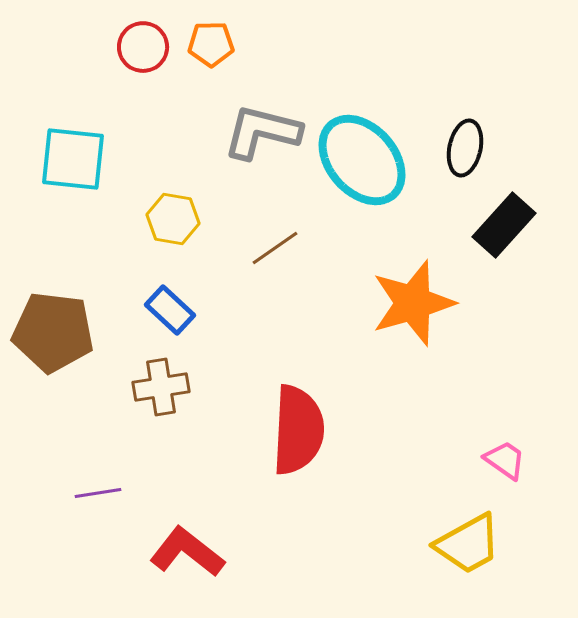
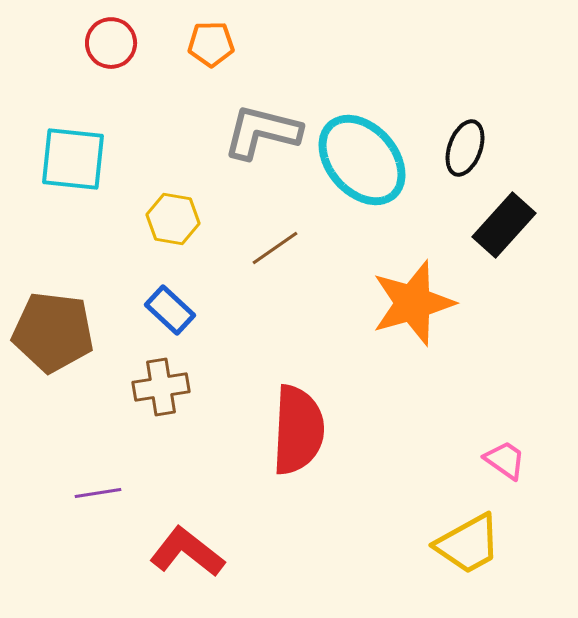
red circle: moved 32 px left, 4 px up
black ellipse: rotated 8 degrees clockwise
